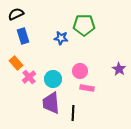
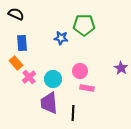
black semicircle: rotated 49 degrees clockwise
blue rectangle: moved 1 px left, 7 px down; rotated 14 degrees clockwise
purple star: moved 2 px right, 1 px up
purple trapezoid: moved 2 px left
